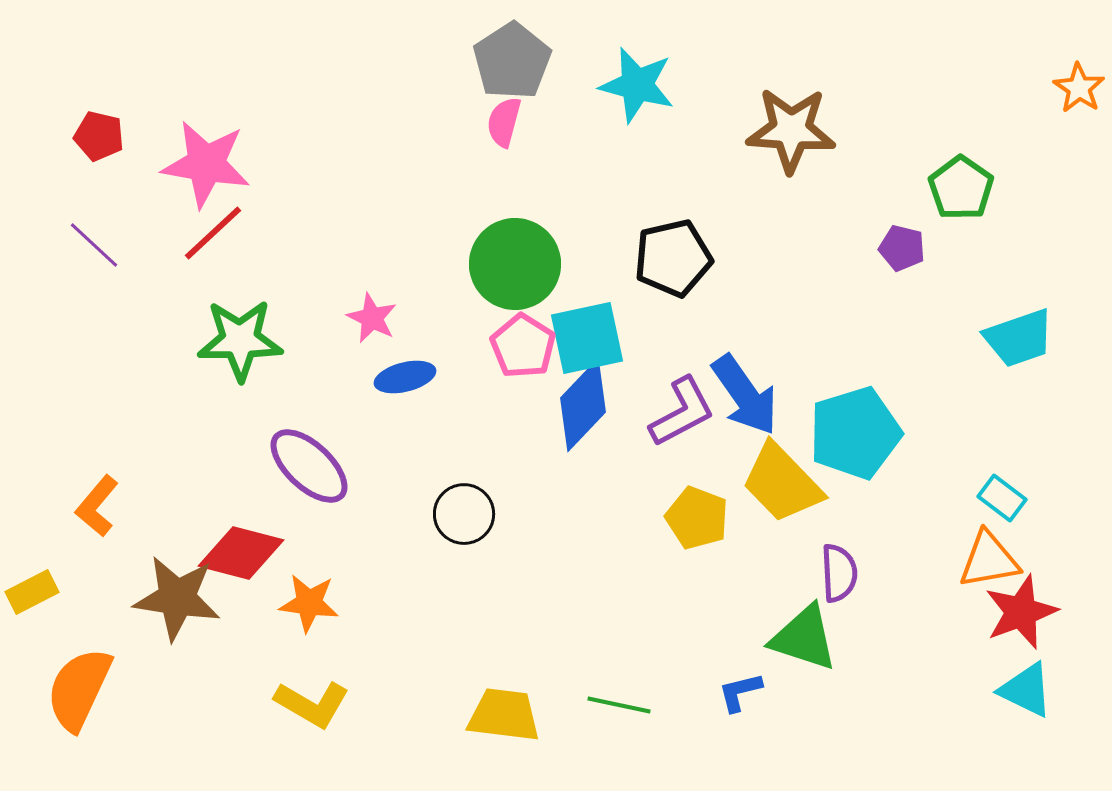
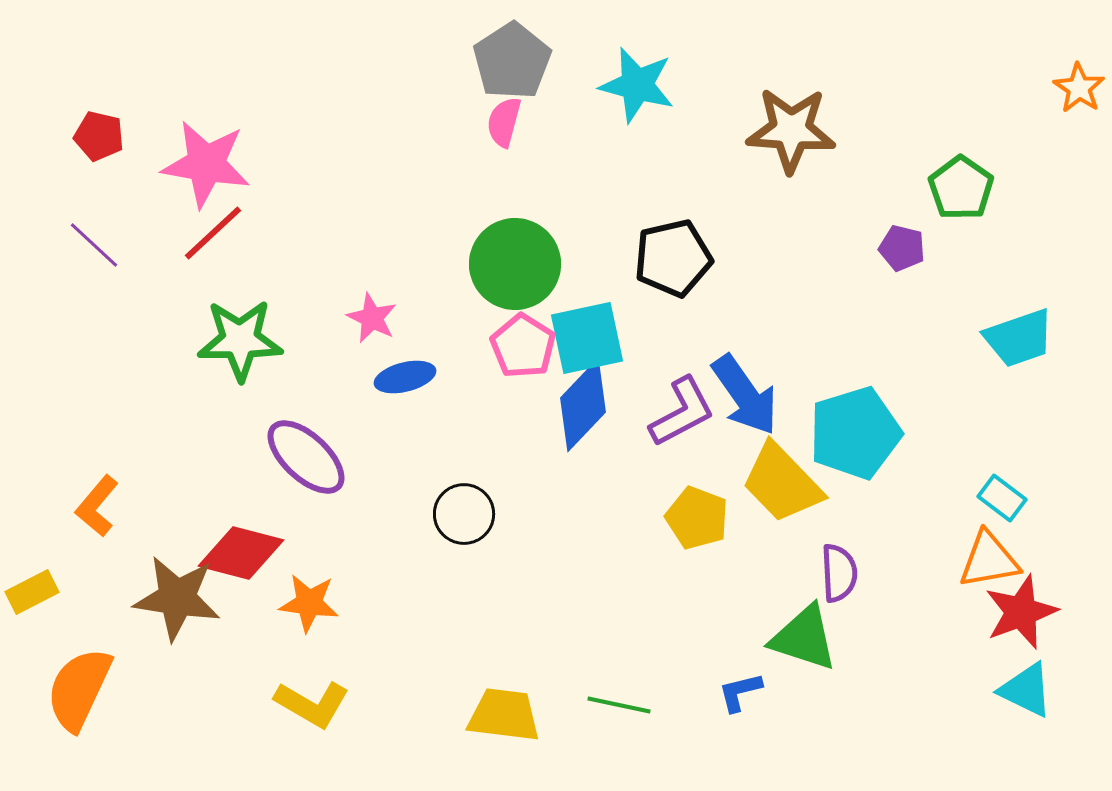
purple ellipse at (309, 466): moved 3 px left, 9 px up
